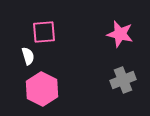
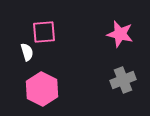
white semicircle: moved 1 px left, 4 px up
